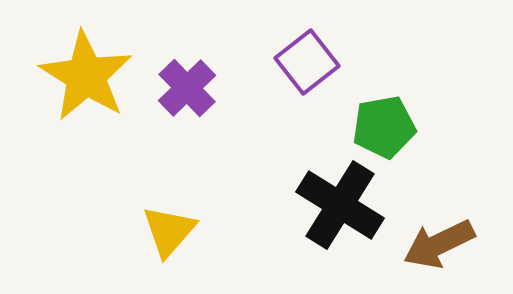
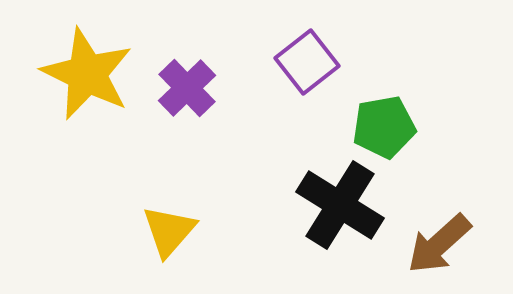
yellow star: moved 1 px right, 2 px up; rotated 6 degrees counterclockwise
brown arrow: rotated 16 degrees counterclockwise
